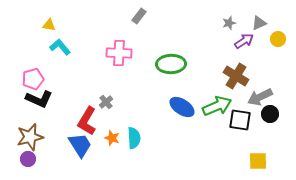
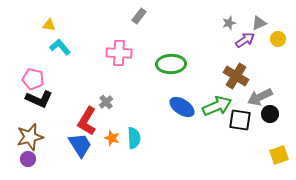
purple arrow: moved 1 px right, 1 px up
pink pentagon: rotated 30 degrees clockwise
yellow square: moved 21 px right, 6 px up; rotated 18 degrees counterclockwise
